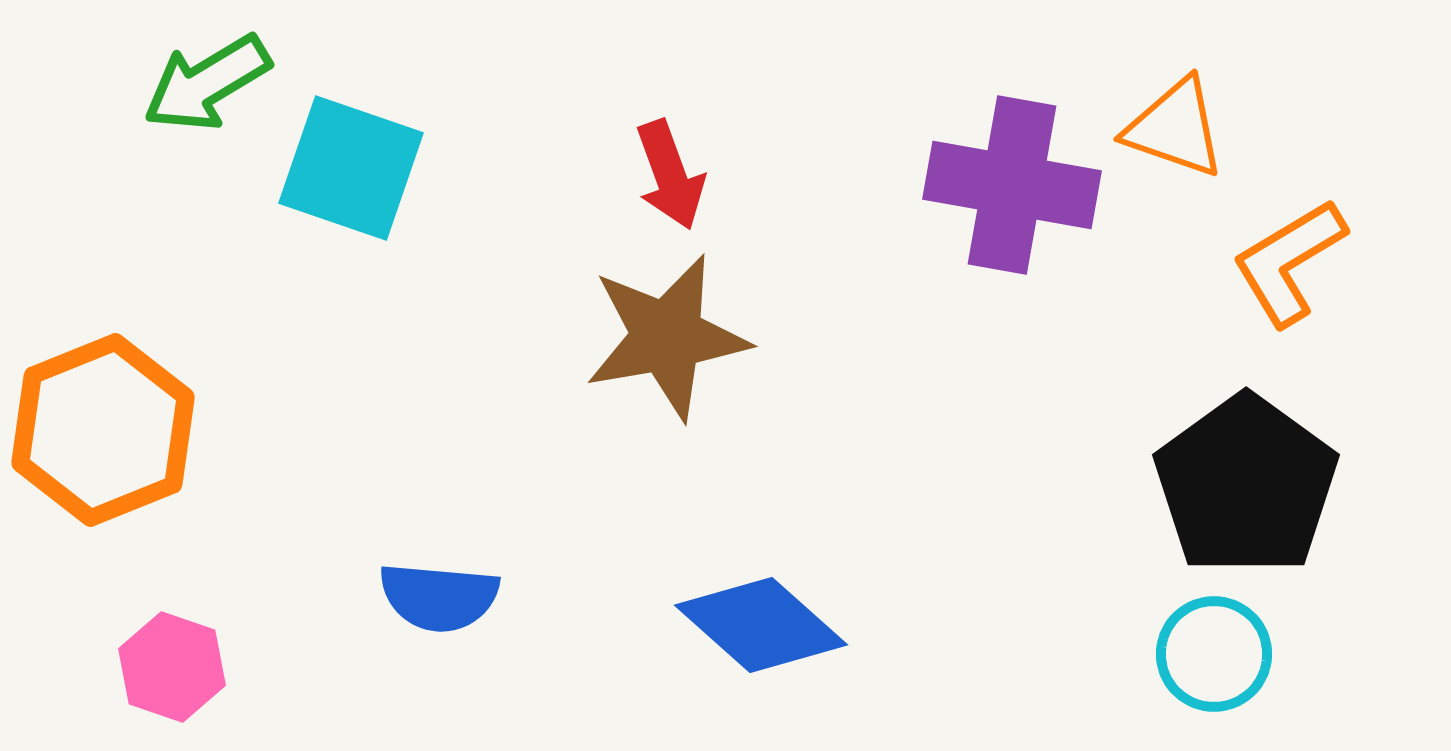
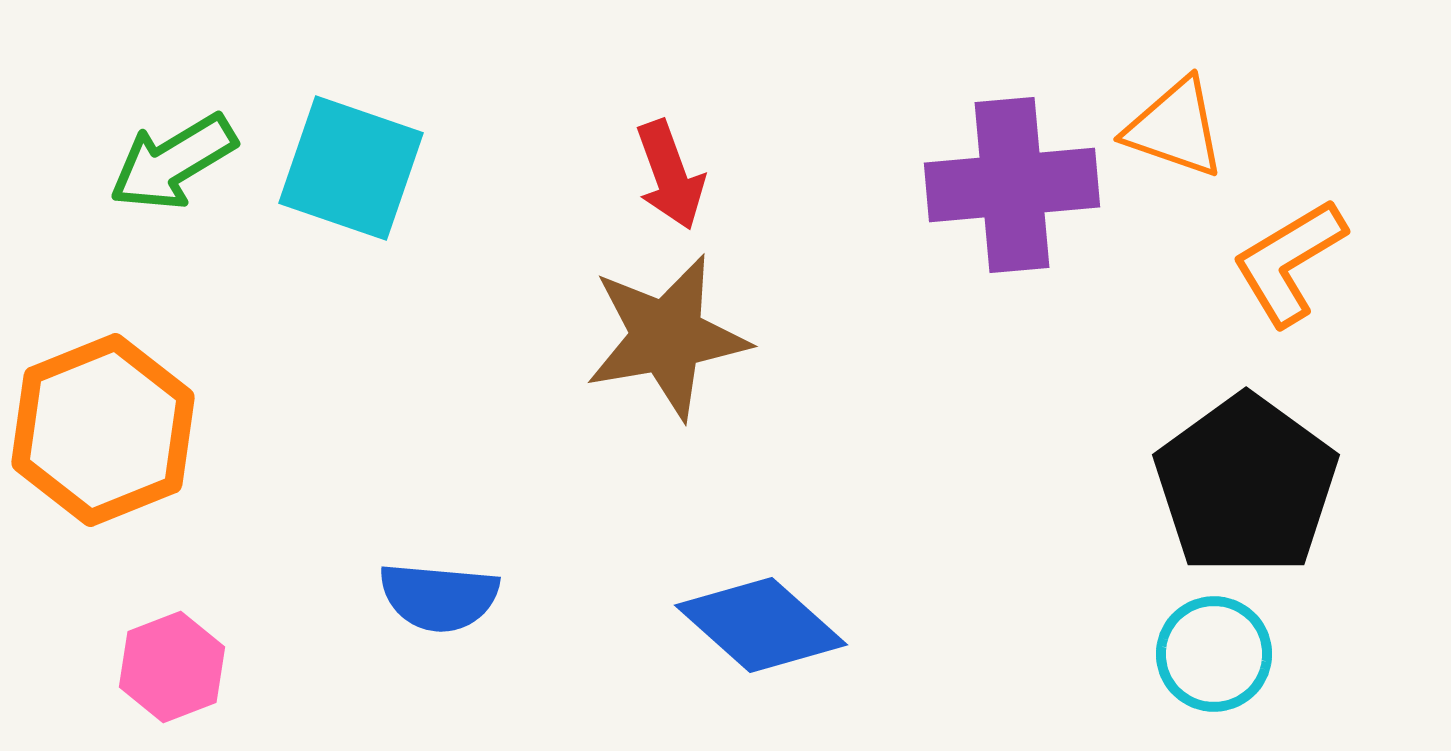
green arrow: moved 34 px left, 79 px down
purple cross: rotated 15 degrees counterclockwise
pink hexagon: rotated 20 degrees clockwise
